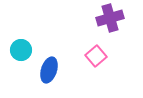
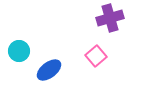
cyan circle: moved 2 px left, 1 px down
blue ellipse: rotated 35 degrees clockwise
